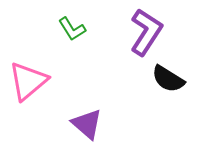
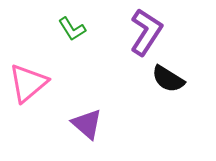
pink triangle: moved 2 px down
